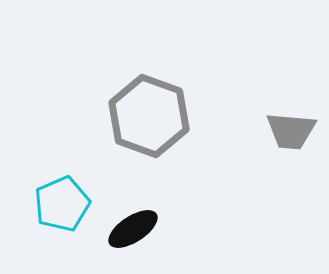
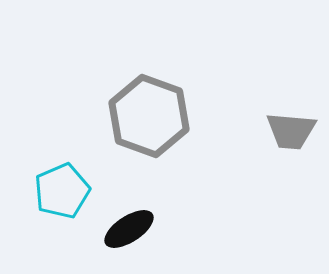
cyan pentagon: moved 13 px up
black ellipse: moved 4 px left
